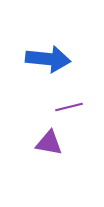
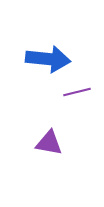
purple line: moved 8 px right, 15 px up
